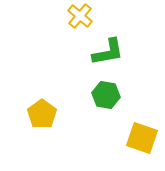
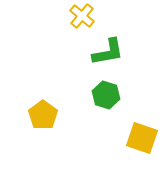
yellow cross: moved 2 px right
green hexagon: rotated 8 degrees clockwise
yellow pentagon: moved 1 px right, 1 px down
